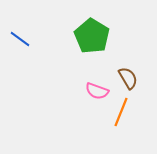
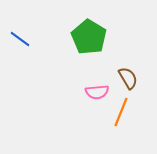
green pentagon: moved 3 px left, 1 px down
pink semicircle: moved 1 px down; rotated 25 degrees counterclockwise
